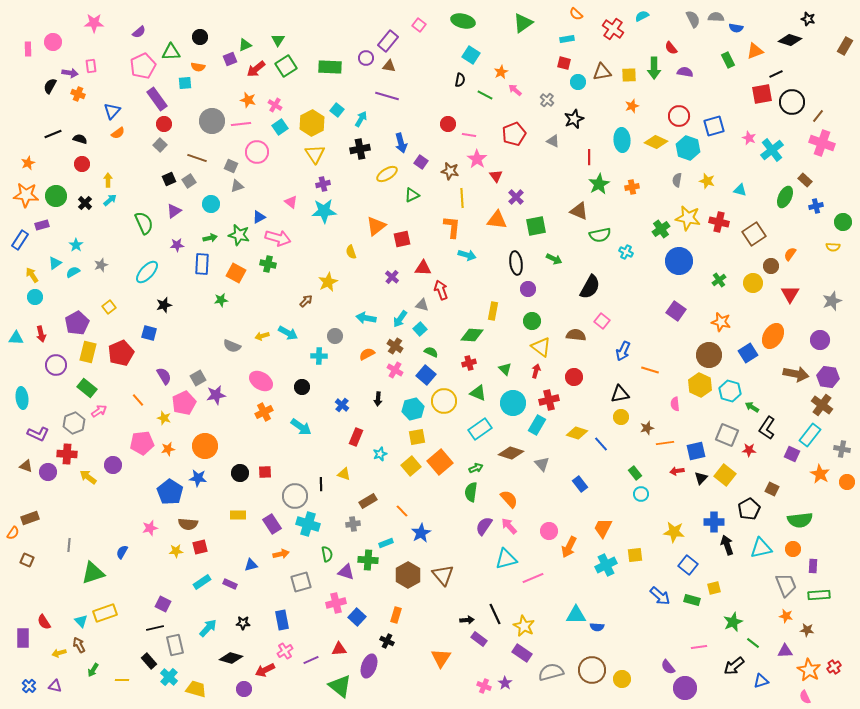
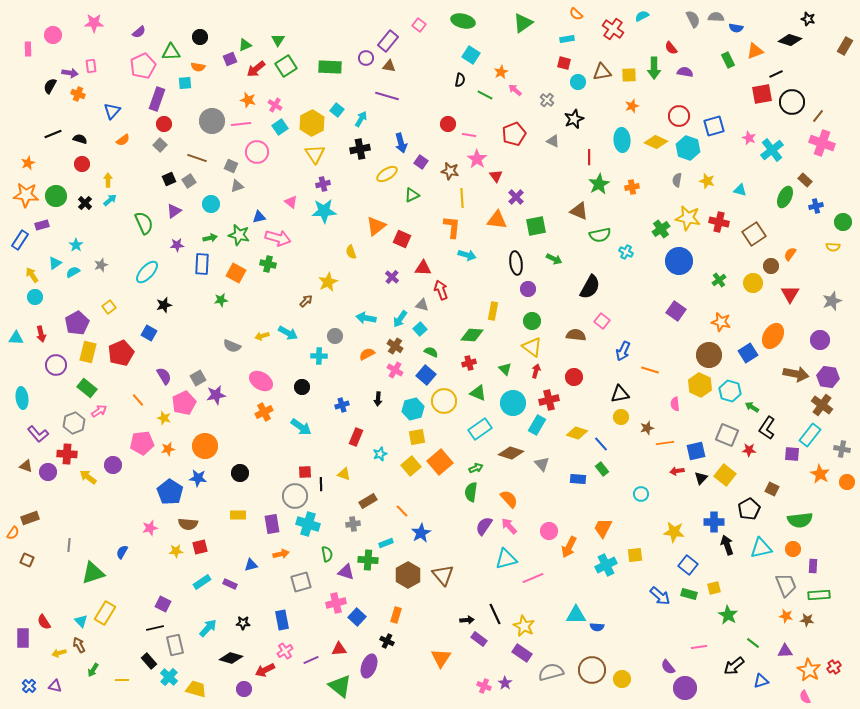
pink circle at (53, 42): moved 7 px up
purple rectangle at (157, 99): rotated 55 degrees clockwise
orange semicircle at (118, 133): moved 5 px right, 7 px down
blue triangle at (259, 217): rotated 16 degrees clockwise
red square at (402, 239): rotated 36 degrees clockwise
blue square at (149, 333): rotated 14 degrees clockwise
yellow triangle at (541, 347): moved 9 px left
blue cross at (342, 405): rotated 32 degrees clockwise
purple L-shape at (38, 434): rotated 25 degrees clockwise
purple square at (792, 454): rotated 21 degrees counterclockwise
red square at (265, 472): moved 40 px right
green rectangle at (635, 473): moved 33 px left, 4 px up
blue rectangle at (580, 484): moved 2 px left, 5 px up; rotated 49 degrees counterclockwise
purple rectangle at (272, 524): rotated 24 degrees clockwise
green rectangle at (692, 600): moved 3 px left, 6 px up
yellow rectangle at (105, 613): rotated 40 degrees counterclockwise
green star at (733, 622): moved 5 px left, 7 px up; rotated 18 degrees counterclockwise
brown star at (807, 630): moved 10 px up
